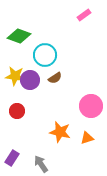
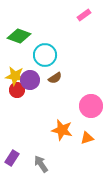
red circle: moved 21 px up
orange star: moved 2 px right, 2 px up
